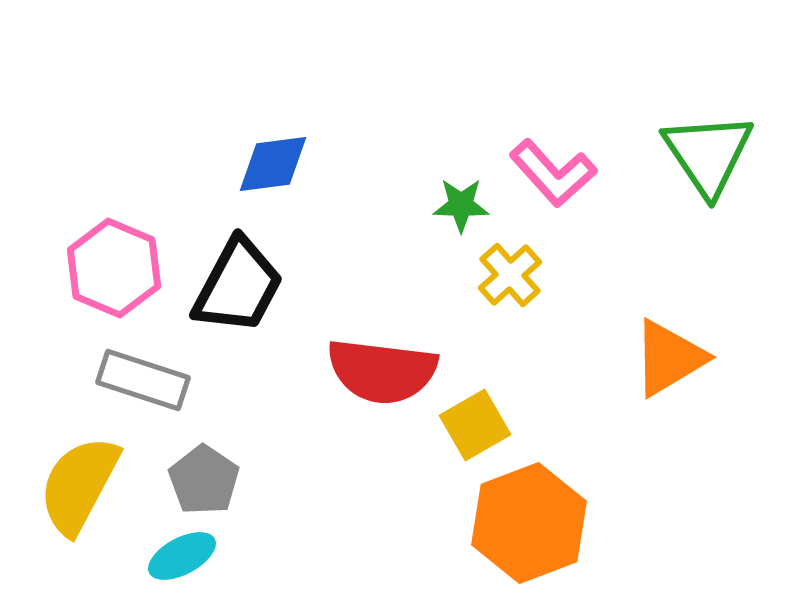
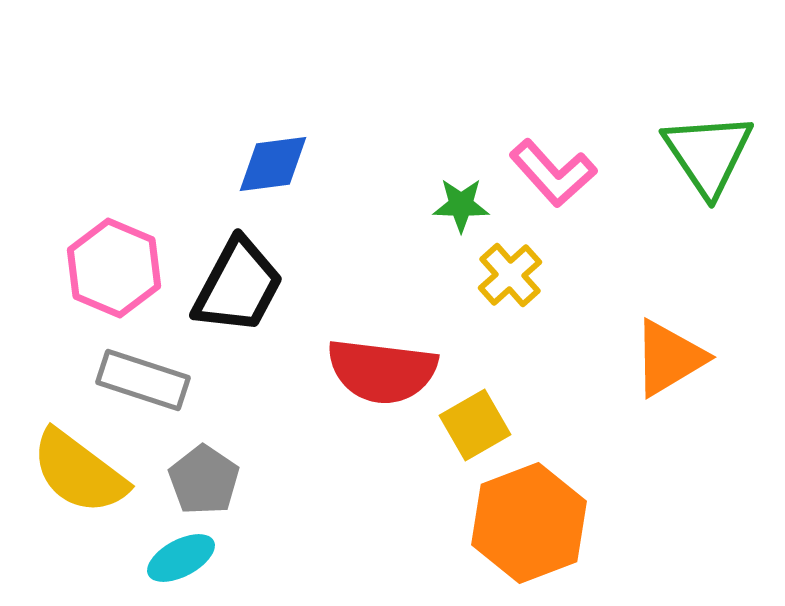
yellow semicircle: moved 13 px up; rotated 81 degrees counterclockwise
cyan ellipse: moved 1 px left, 2 px down
